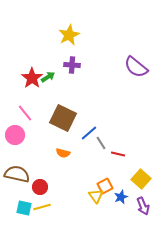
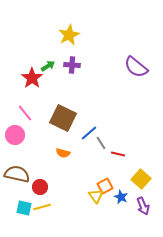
green arrow: moved 11 px up
blue star: rotated 24 degrees counterclockwise
